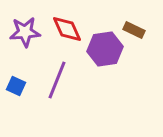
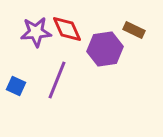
purple star: moved 11 px right
